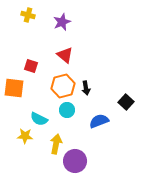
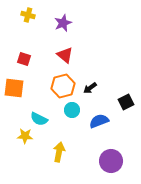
purple star: moved 1 px right, 1 px down
red square: moved 7 px left, 7 px up
black arrow: moved 4 px right; rotated 64 degrees clockwise
black square: rotated 21 degrees clockwise
cyan circle: moved 5 px right
yellow arrow: moved 3 px right, 8 px down
purple circle: moved 36 px right
